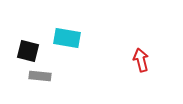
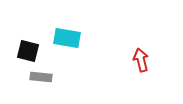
gray rectangle: moved 1 px right, 1 px down
